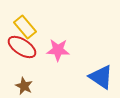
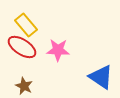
yellow rectangle: moved 1 px right, 2 px up
